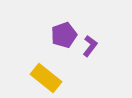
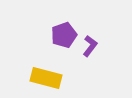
yellow rectangle: rotated 24 degrees counterclockwise
